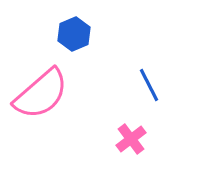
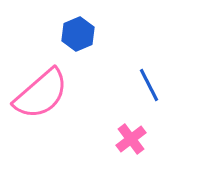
blue hexagon: moved 4 px right
